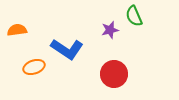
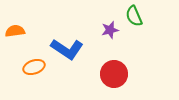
orange semicircle: moved 2 px left, 1 px down
